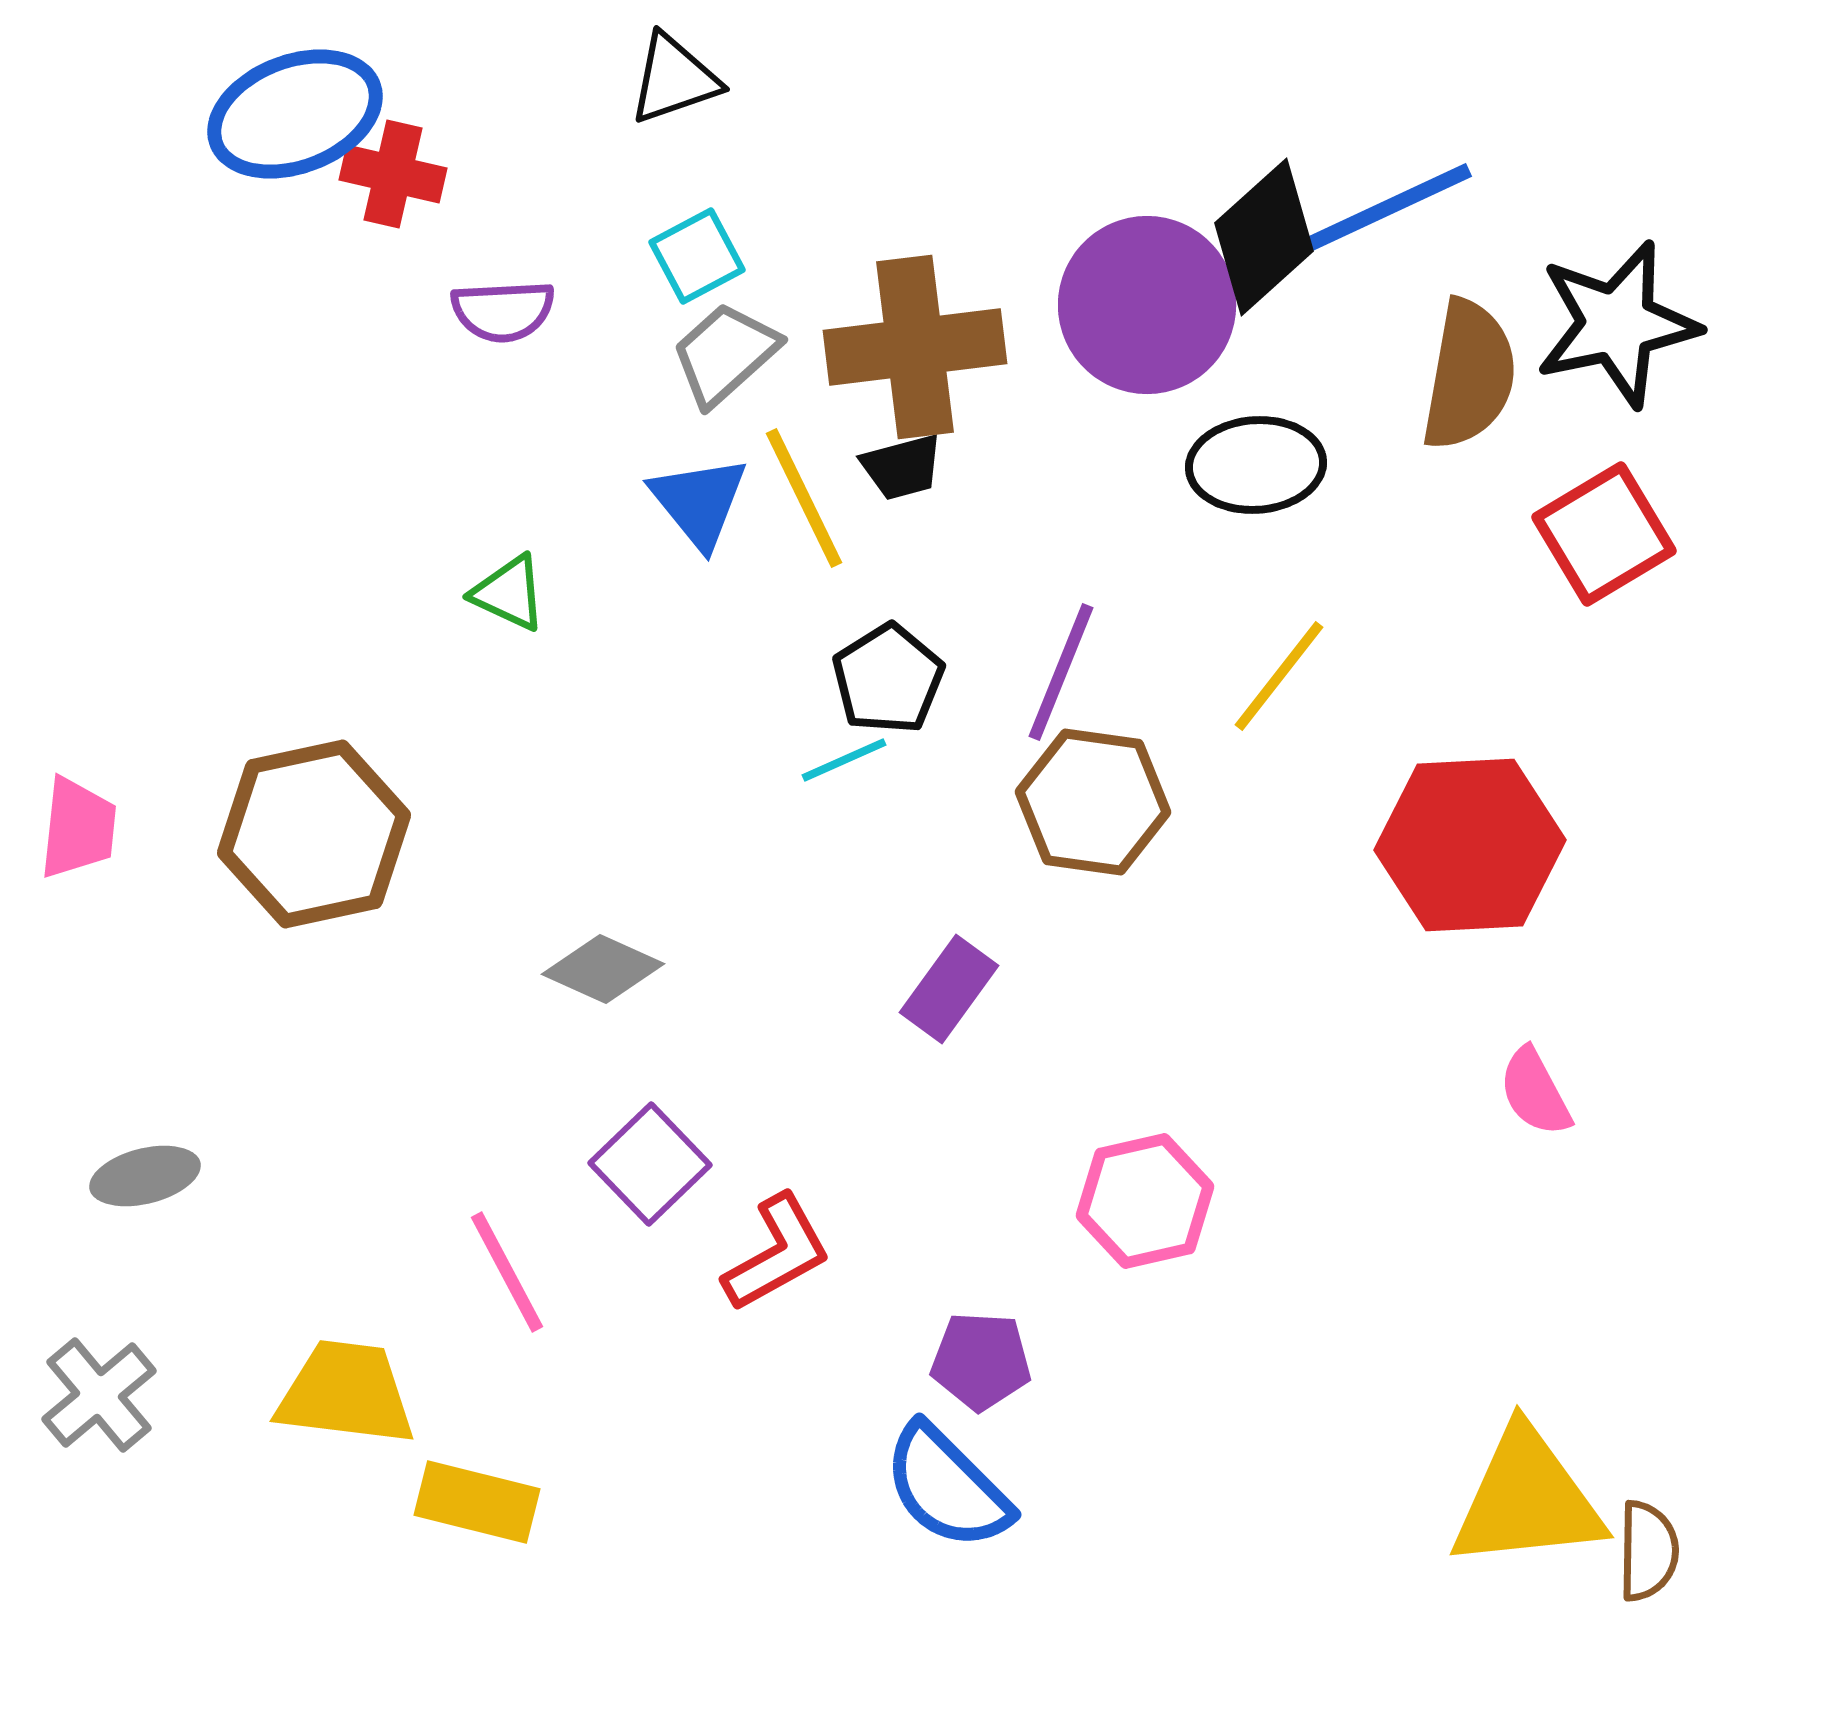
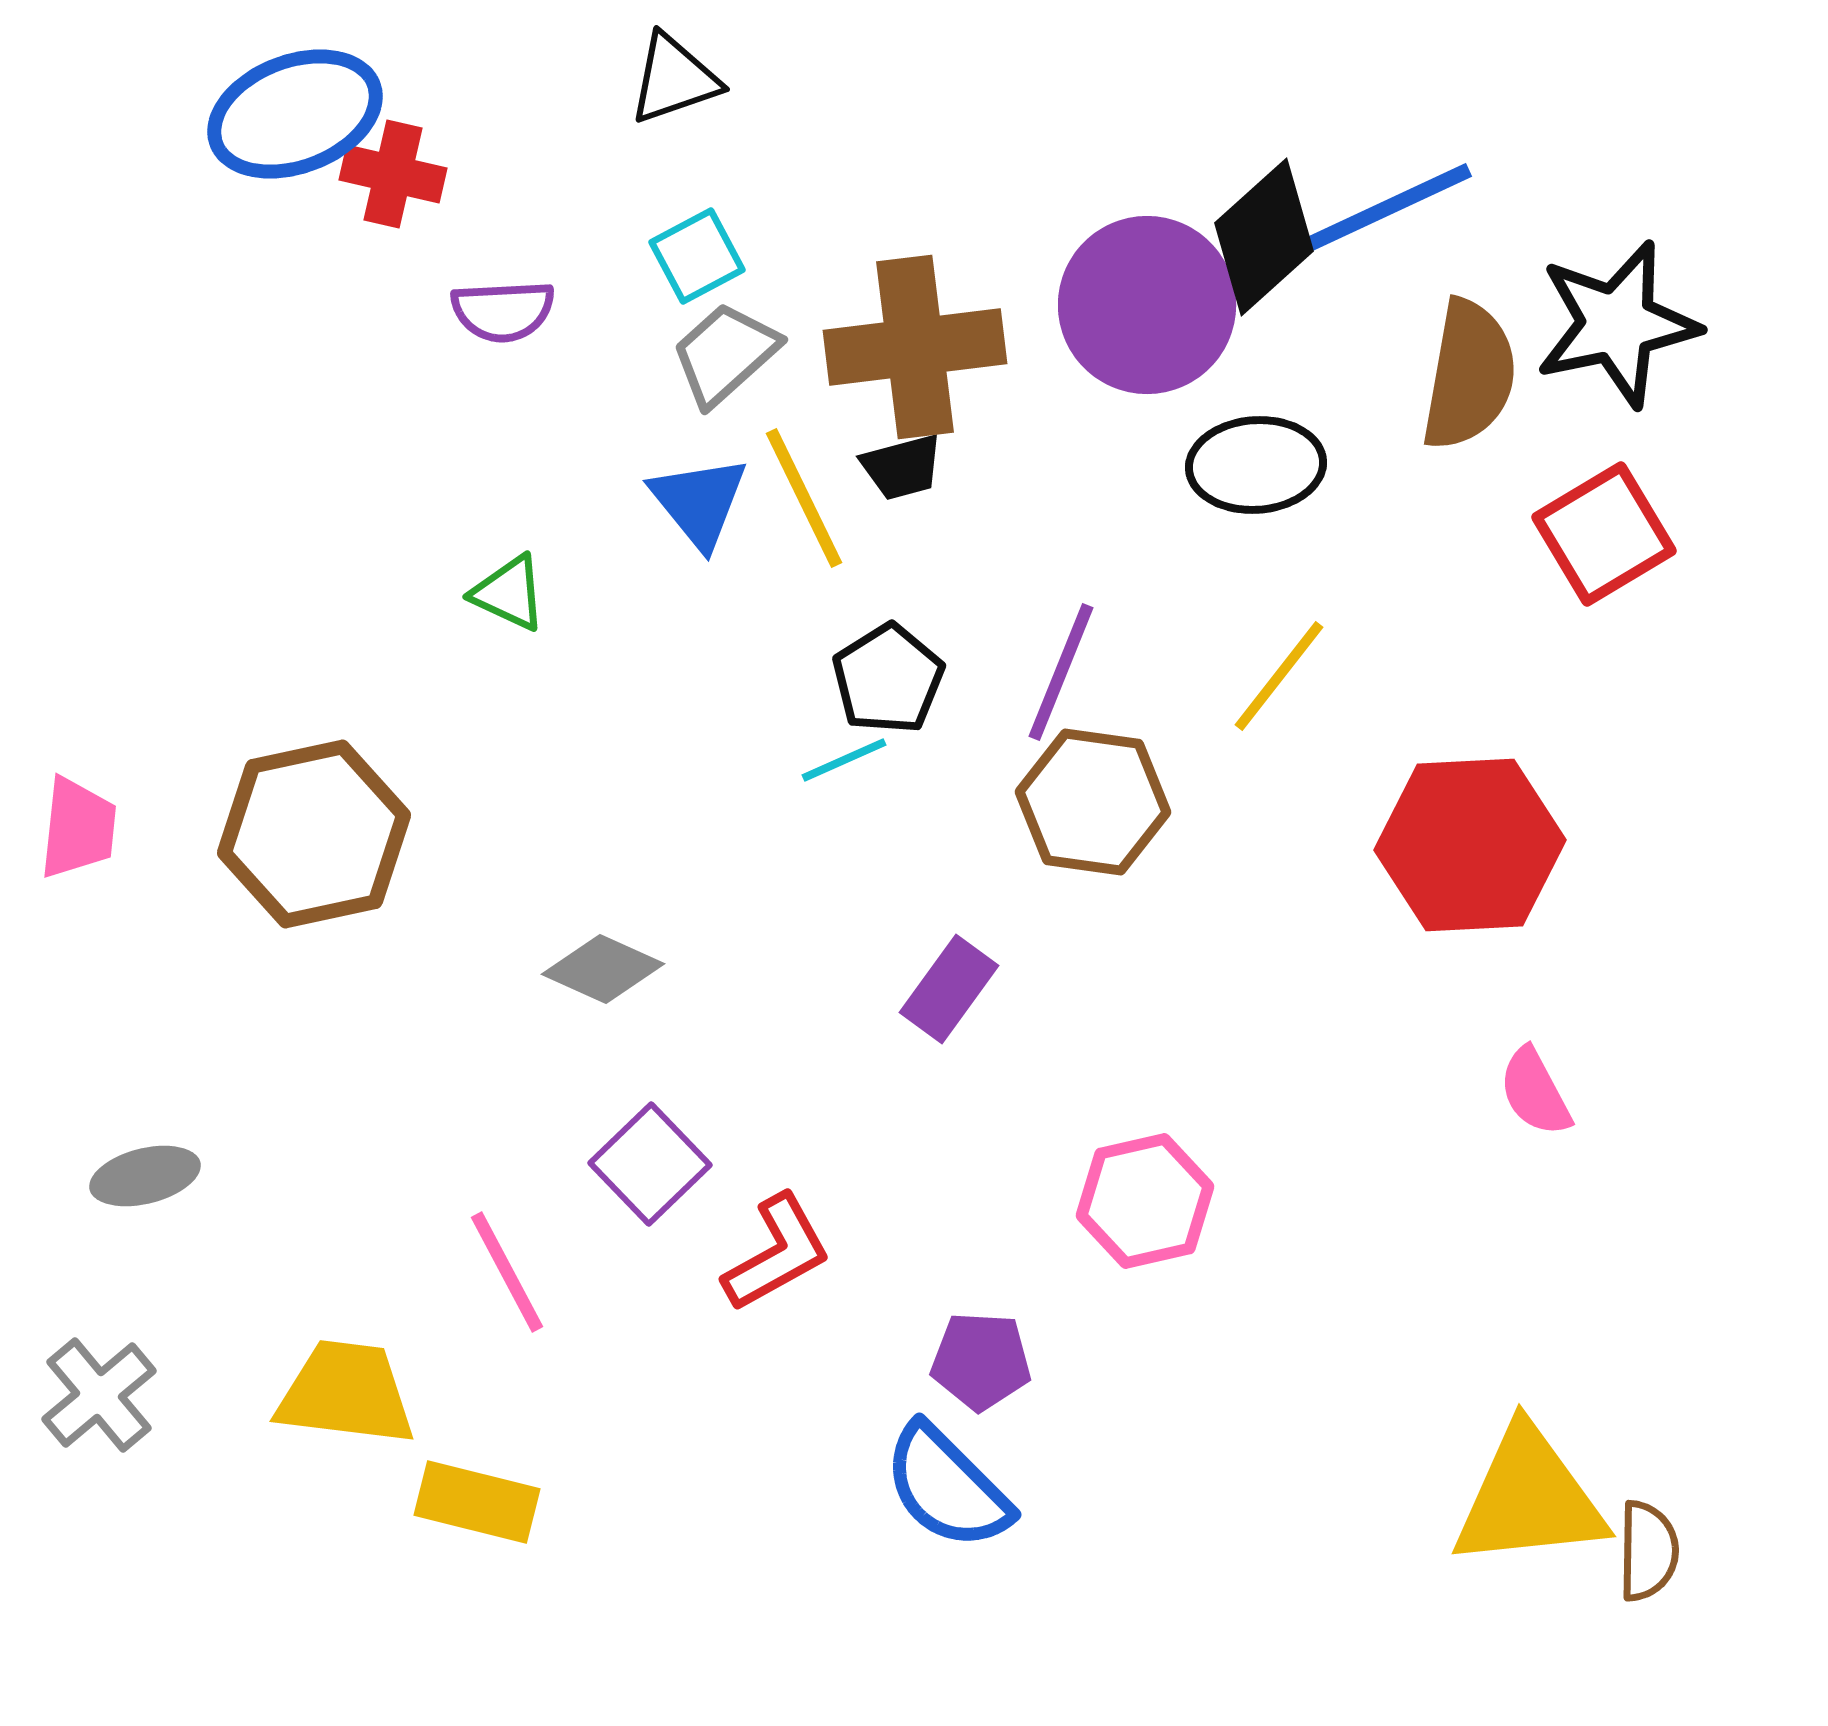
yellow triangle at (1527, 1499): moved 2 px right, 1 px up
